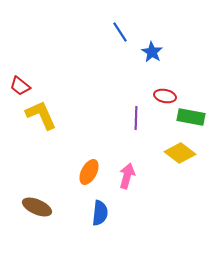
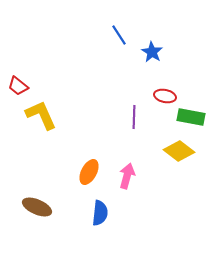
blue line: moved 1 px left, 3 px down
red trapezoid: moved 2 px left
purple line: moved 2 px left, 1 px up
yellow diamond: moved 1 px left, 2 px up
